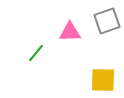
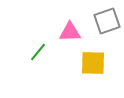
green line: moved 2 px right, 1 px up
yellow square: moved 10 px left, 17 px up
